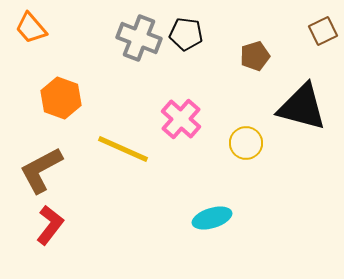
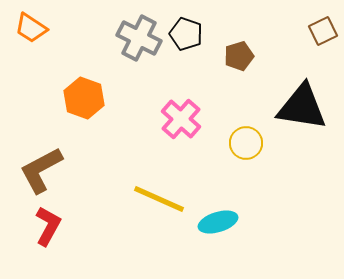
orange trapezoid: rotated 16 degrees counterclockwise
black pentagon: rotated 12 degrees clockwise
gray cross: rotated 6 degrees clockwise
brown pentagon: moved 16 px left
orange hexagon: moved 23 px right
black triangle: rotated 6 degrees counterclockwise
yellow line: moved 36 px right, 50 px down
cyan ellipse: moved 6 px right, 4 px down
red L-shape: moved 2 px left, 1 px down; rotated 9 degrees counterclockwise
